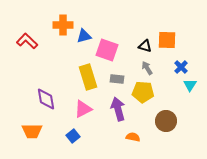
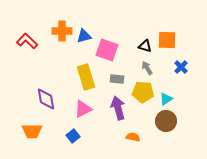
orange cross: moved 1 px left, 6 px down
yellow rectangle: moved 2 px left
cyan triangle: moved 24 px left, 14 px down; rotated 24 degrees clockwise
purple arrow: moved 1 px up
